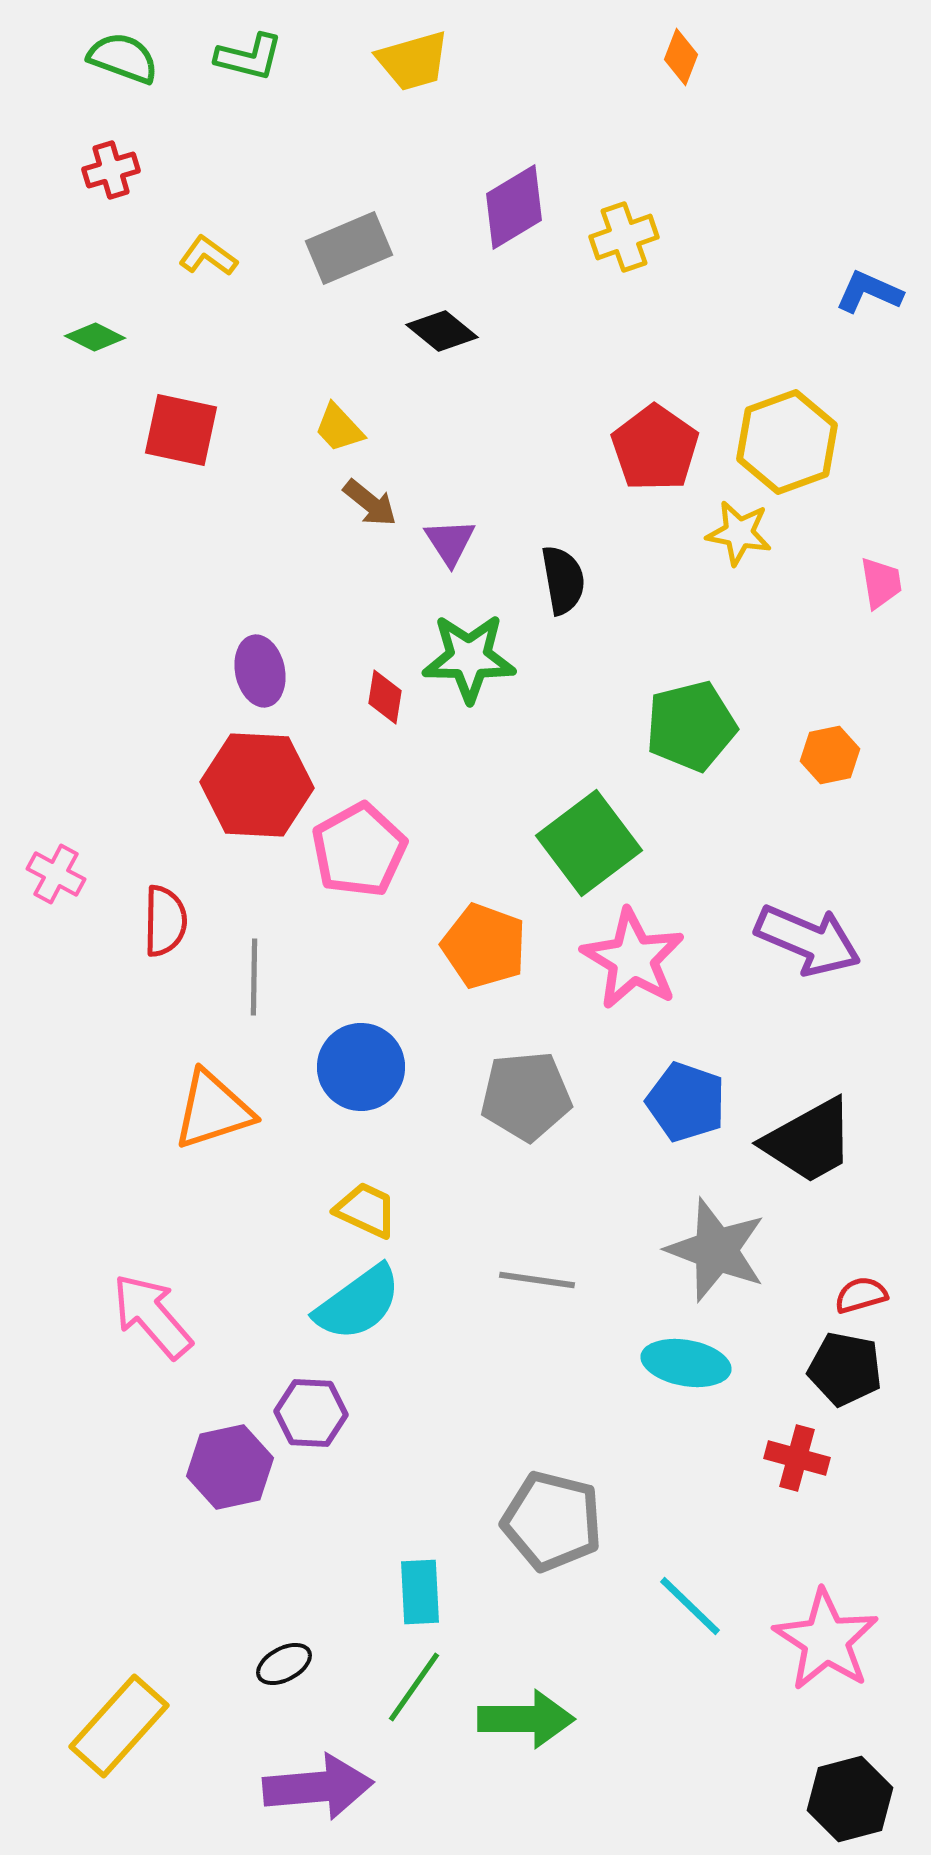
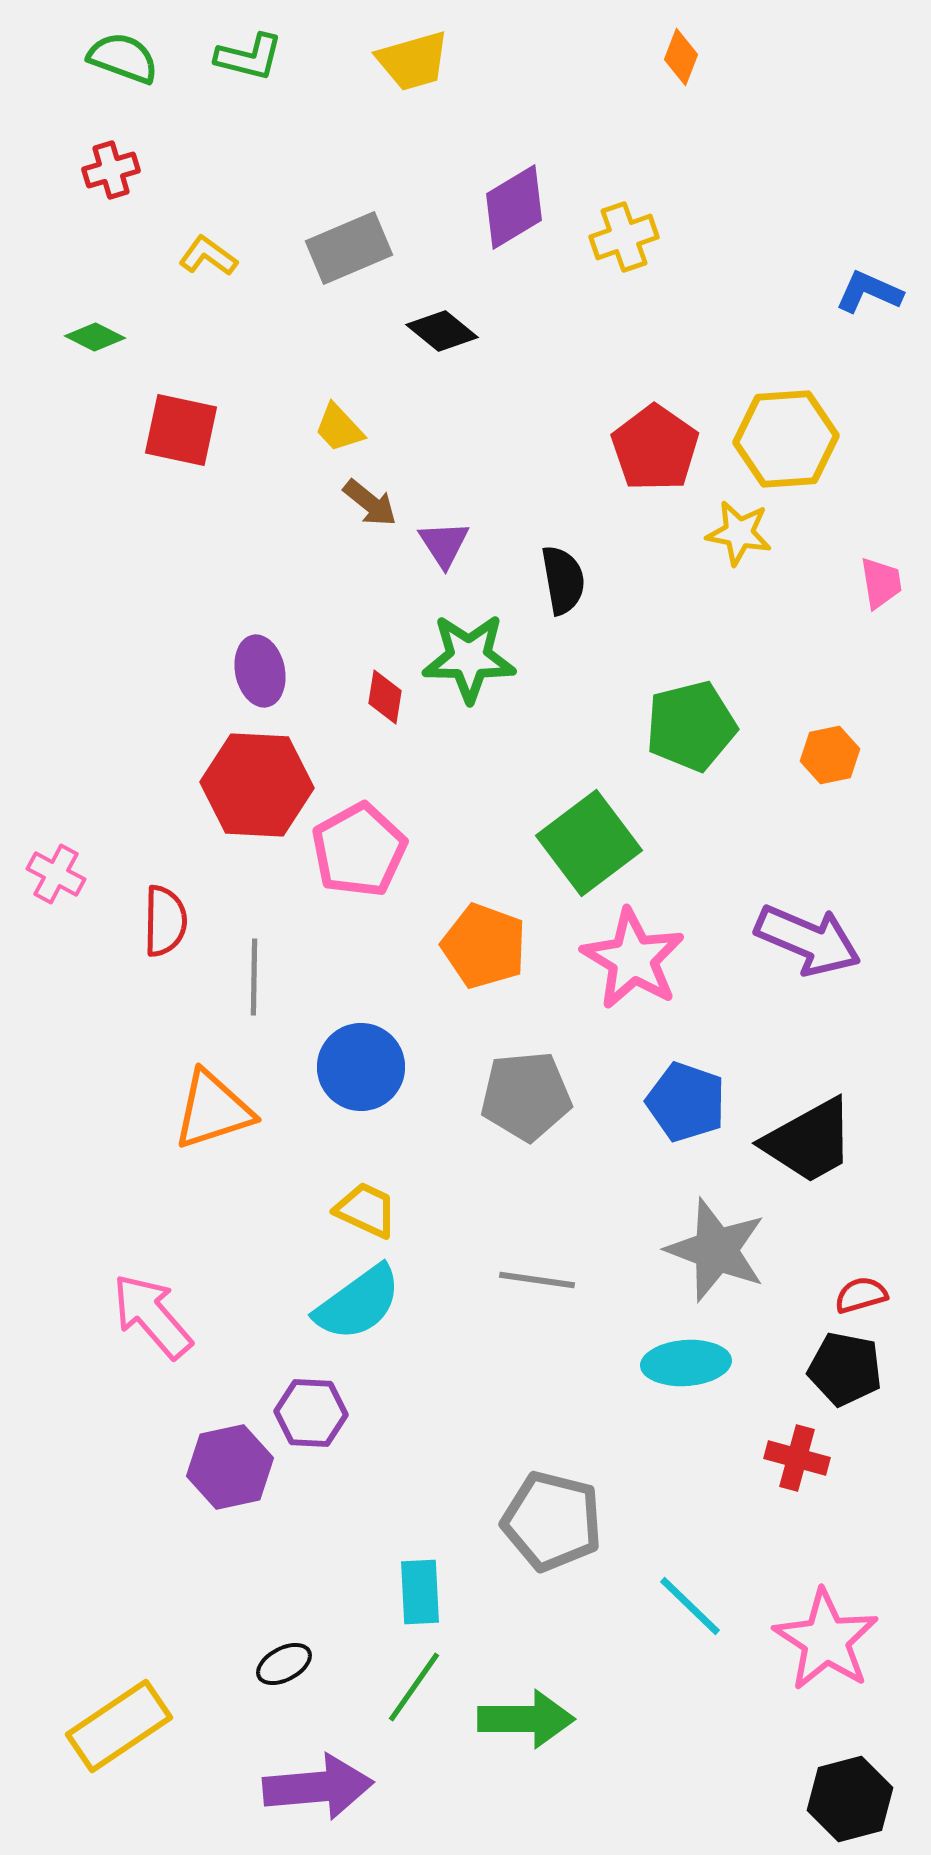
yellow hexagon at (787, 442): moved 1 px left, 3 px up; rotated 16 degrees clockwise
purple triangle at (450, 542): moved 6 px left, 2 px down
cyan ellipse at (686, 1363): rotated 14 degrees counterclockwise
yellow rectangle at (119, 1726): rotated 14 degrees clockwise
